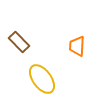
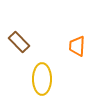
yellow ellipse: rotated 36 degrees clockwise
